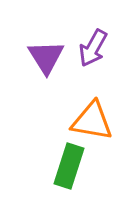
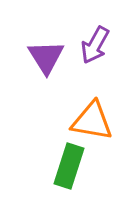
purple arrow: moved 2 px right, 3 px up
